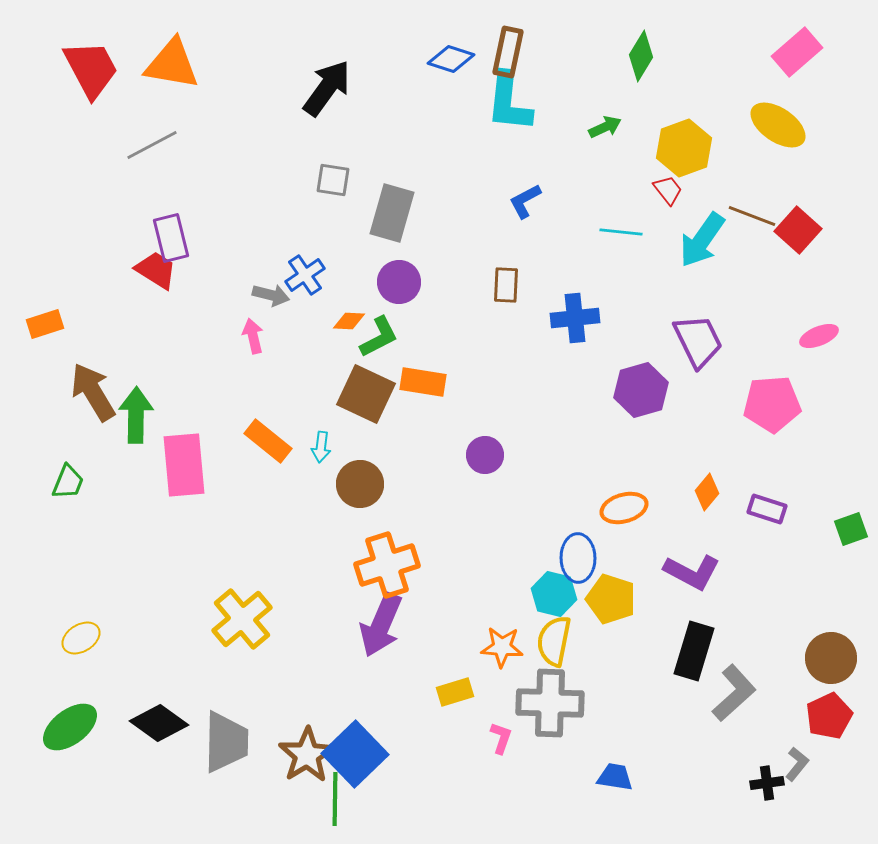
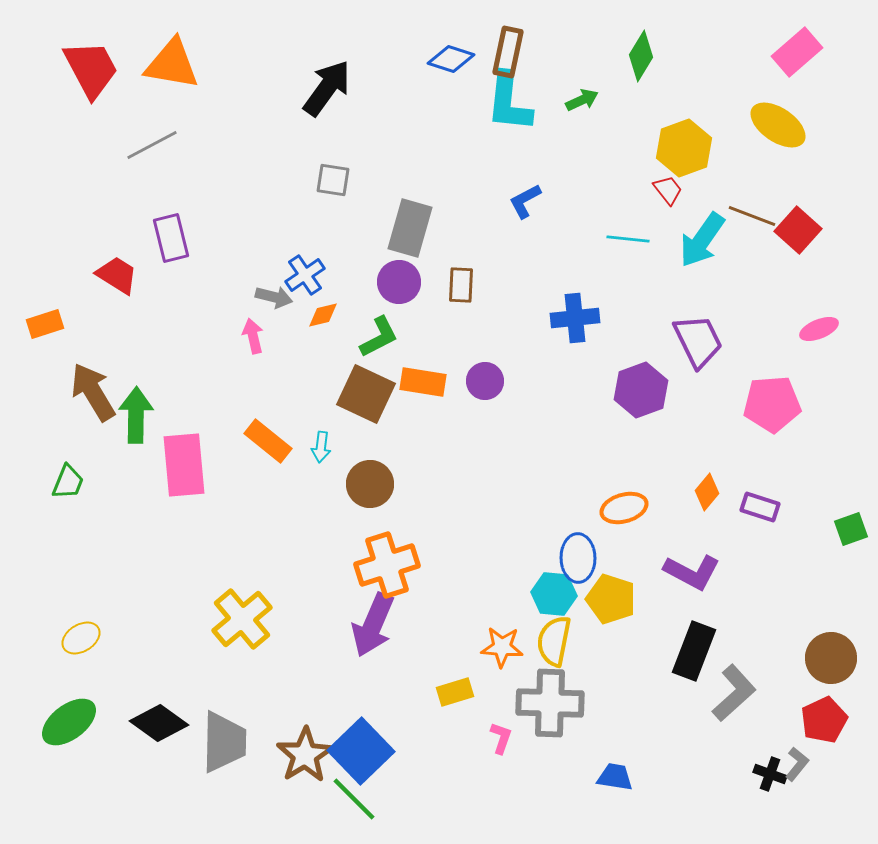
green arrow at (605, 127): moved 23 px left, 27 px up
gray rectangle at (392, 213): moved 18 px right, 15 px down
cyan line at (621, 232): moved 7 px right, 7 px down
red trapezoid at (156, 270): moved 39 px left, 5 px down
brown rectangle at (506, 285): moved 45 px left
gray arrow at (271, 295): moved 3 px right, 2 px down
orange diamond at (349, 321): moved 26 px left, 6 px up; rotated 16 degrees counterclockwise
pink ellipse at (819, 336): moved 7 px up
purple hexagon at (641, 390): rotated 4 degrees counterclockwise
purple circle at (485, 455): moved 74 px up
brown circle at (360, 484): moved 10 px right
purple rectangle at (767, 509): moved 7 px left, 2 px up
cyan hexagon at (554, 594): rotated 9 degrees counterclockwise
purple arrow at (381, 625): moved 8 px left
black rectangle at (694, 651): rotated 4 degrees clockwise
red pentagon at (829, 716): moved 5 px left, 4 px down
green ellipse at (70, 727): moved 1 px left, 5 px up
gray trapezoid at (226, 742): moved 2 px left
blue square at (355, 754): moved 6 px right, 3 px up
brown star at (307, 755): moved 2 px left
black cross at (767, 783): moved 3 px right, 9 px up; rotated 28 degrees clockwise
green line at (335, 799): moved 19 px right; rotated 46 degrees counterclockwise
